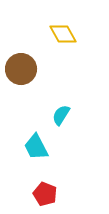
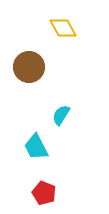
yellow diamond: moved 6 px up
brown circle: moved 8 px right, 2 px up
red pentagon: moved 1 px left, 1 px up
